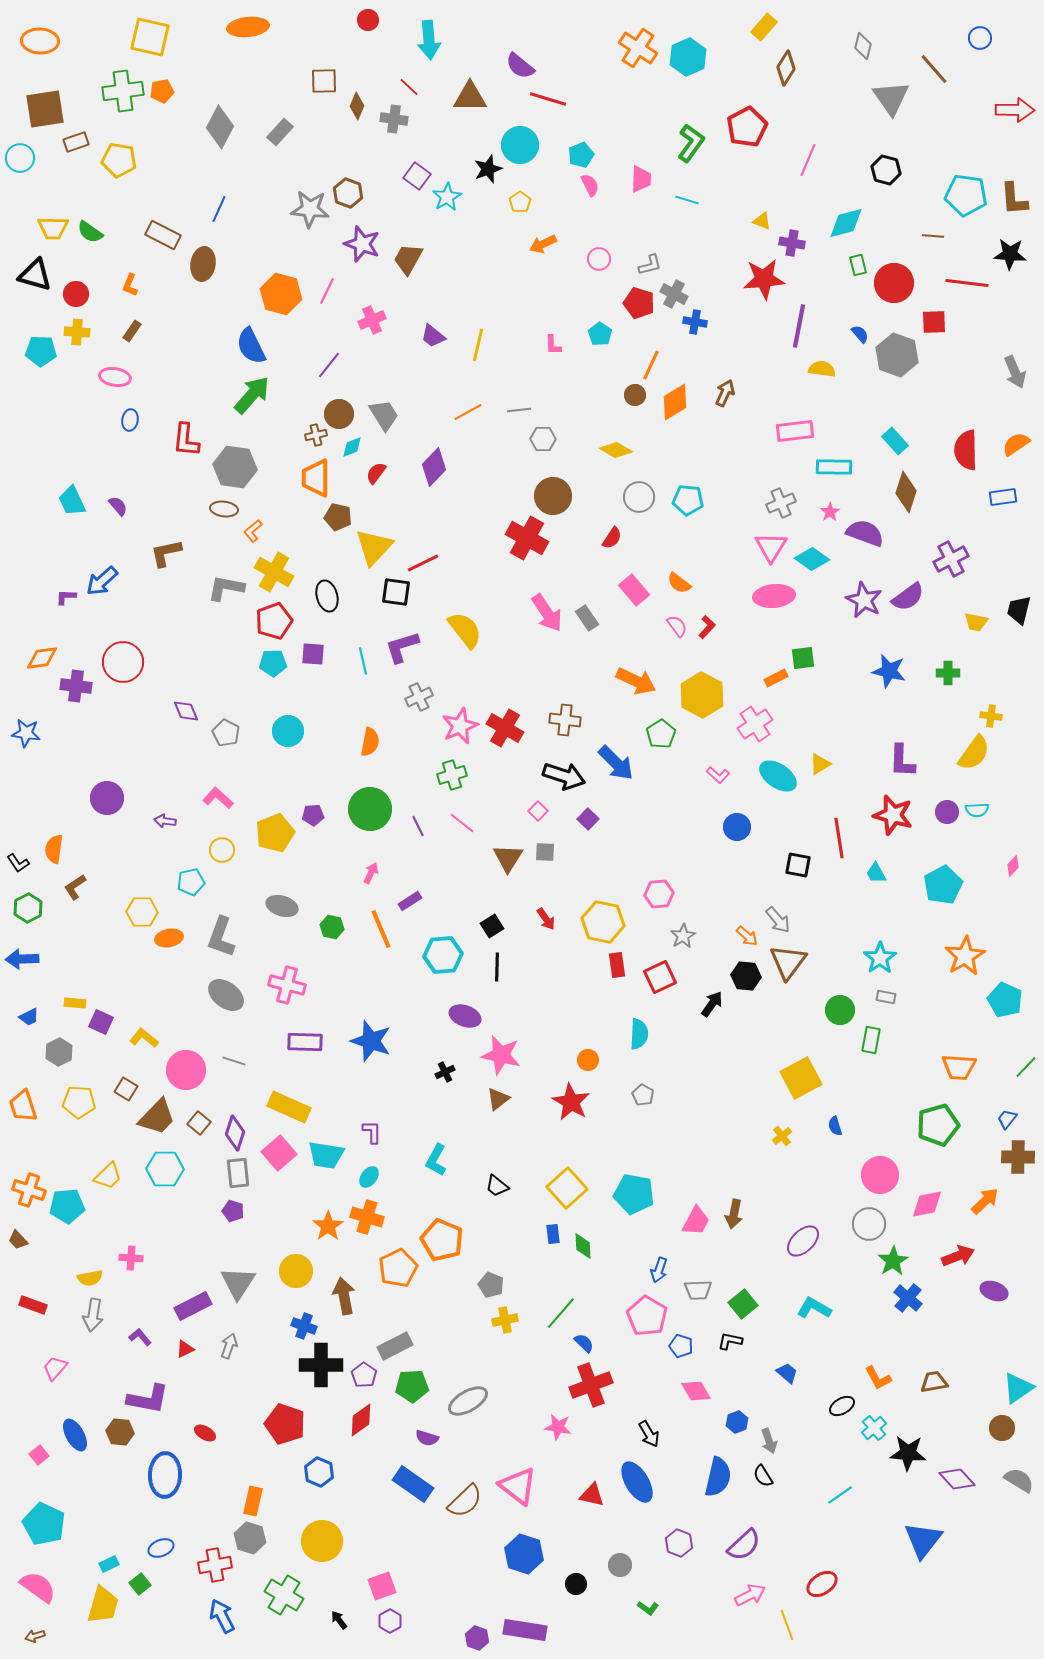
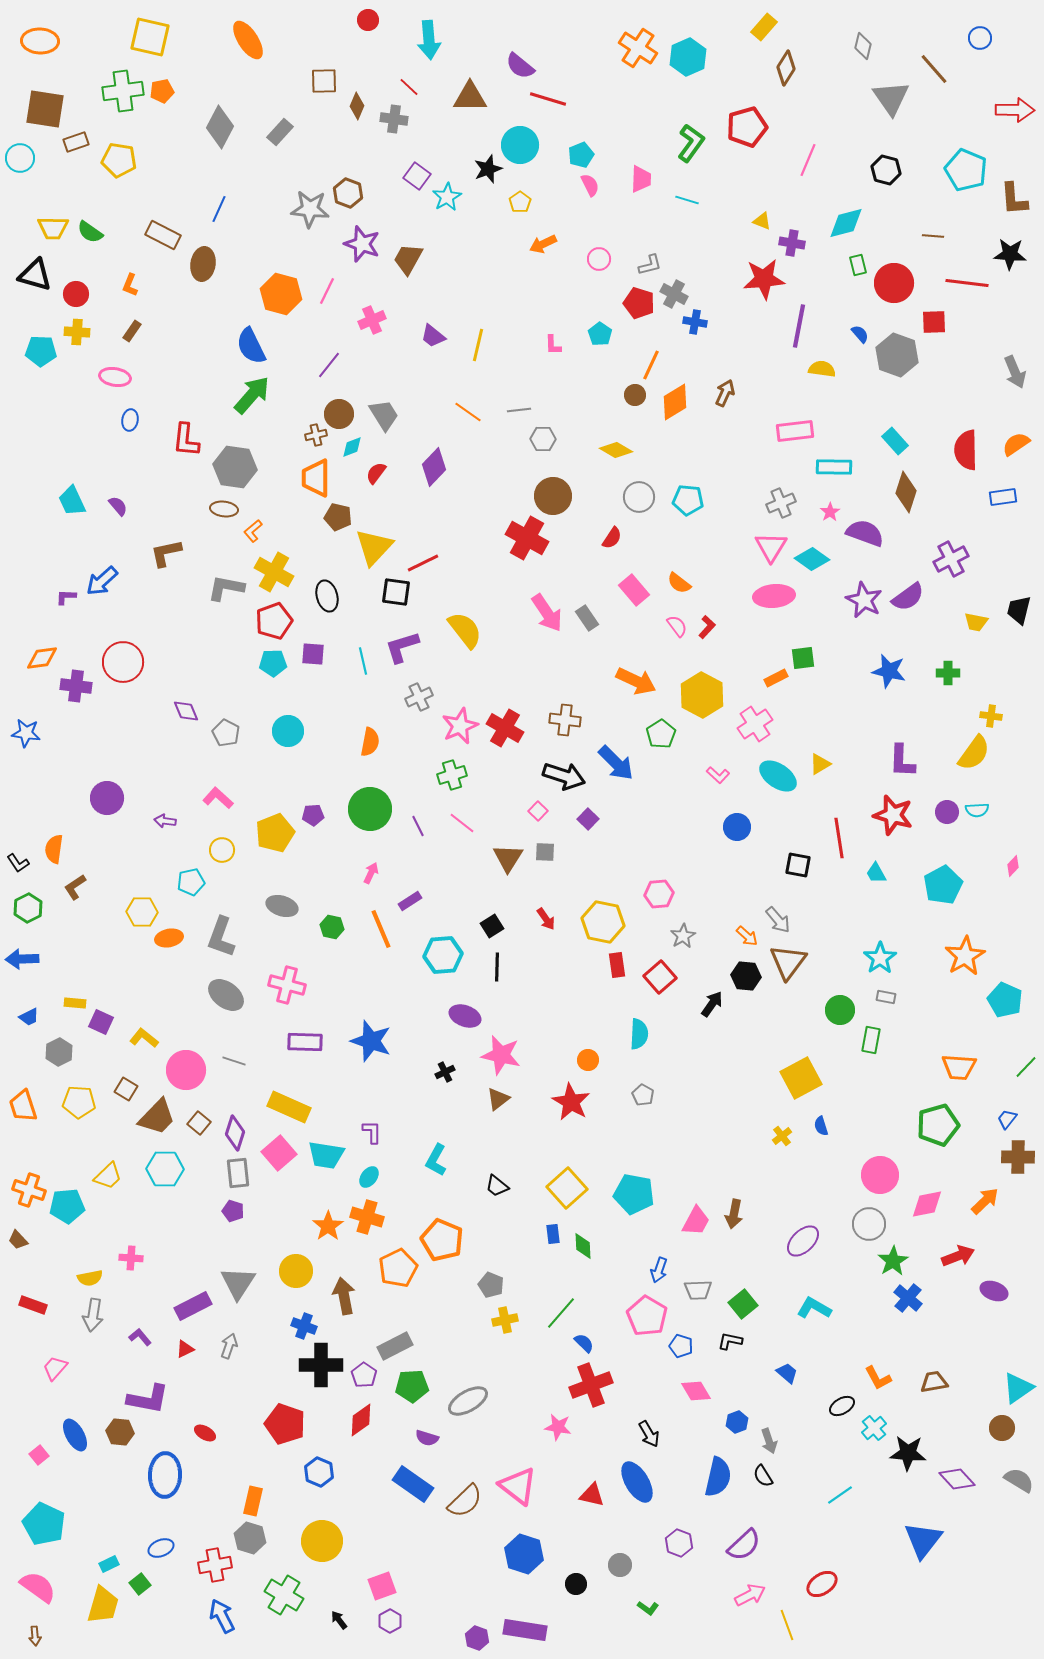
orange ellipse at (248, 27): moved 13 px down; rotated 63 degrees clockwise
brown square at (45, 109): rotated 18 degrees clockwise
red pentagon at (747, 127): rotated 12 degrees clockwise
cyan pentagon at (966, 195): moved 25 px up; rotated 15 degrees clockwise
orange line at (468, 412): rotated 64 degrees clockwise
red square at (660, 977): rotated 16 degrees counterclockwise
blue semicircle at (835, 1126): moved 14 px left
brown arrow at (35, 1636): rotated 78 degrees counterclockwise
